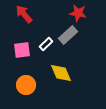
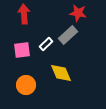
red arrow: rotated 36 degrees clockwise
